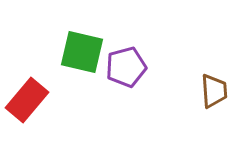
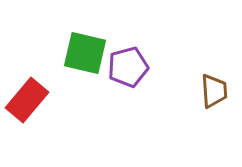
green square: moved 3 px right, 1 px down
purple pentagon: moved 2 px right
